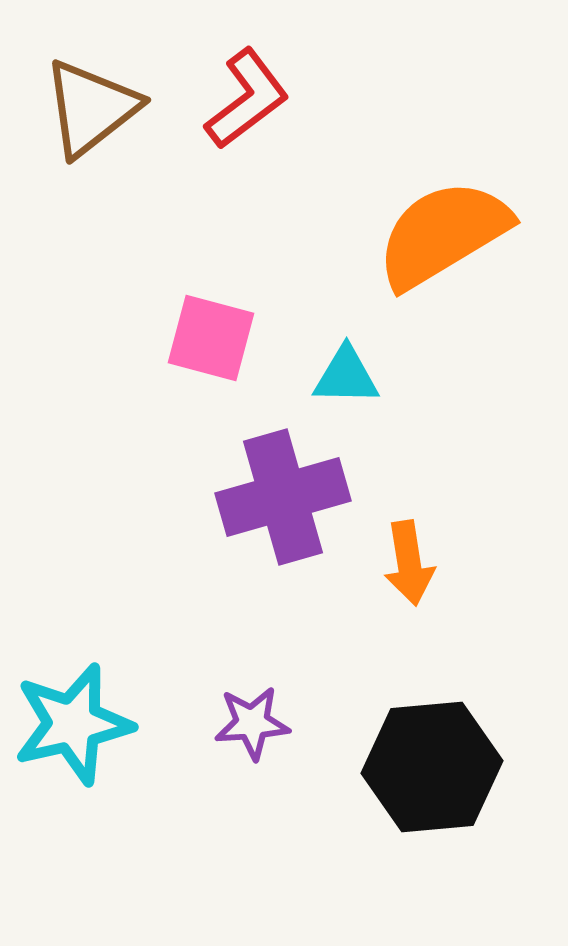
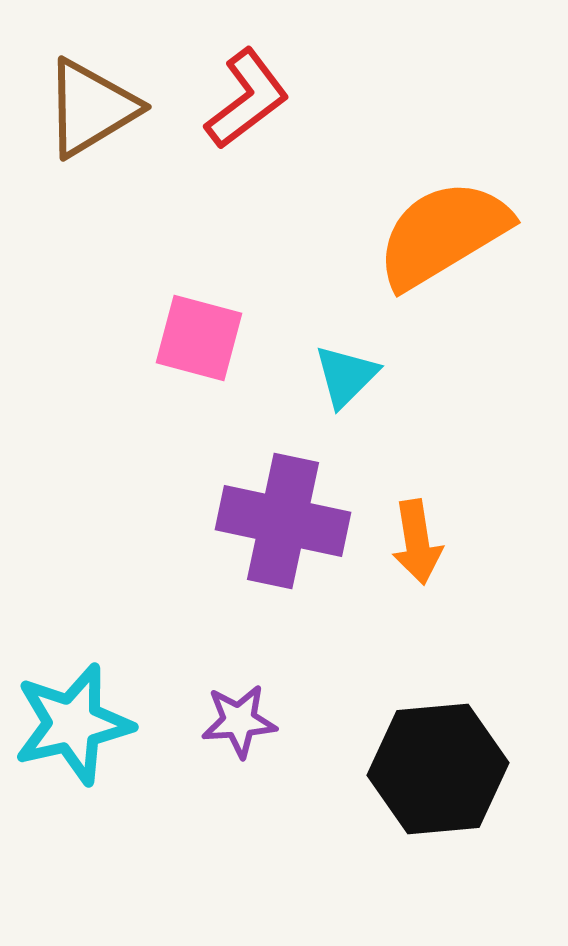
brown triangle: rotated 7 degrees clockwise
pink square: moved 12 px left
cyan triangle: rotated 46 degrees counterclockwise
purple cross: moved 24 px down; rotated 28 degrees clockwise
orange arrow: moved 8 px right, 21 px up
purple star: moved 13 px left, 2 px up
black hexagon: moved 6 px right, 2 px down
